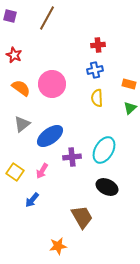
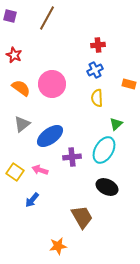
blue cross: rotated 14 degrees counterclockwise
green triangle: moved 14 px left, 16 px down
pink arrow: moved 2 px left, 1 px up; rotated 77 degrees clockwise
